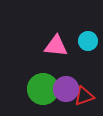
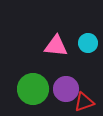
cyan circle: moved 2 px down
green circle: moved 10 px left
red triangle: moved 6 px down
